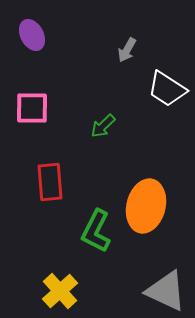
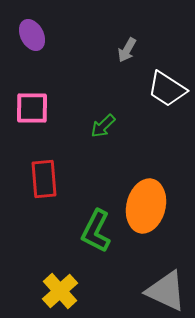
red rectangle: moved 6 px left, 3 px up
